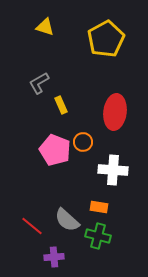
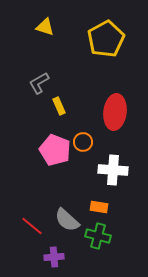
yellow rectangle: moved 2 px left, 1 px down
